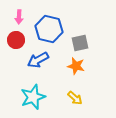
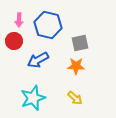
pink arrow: moved 3 px down
blue hexagon: moved 1 px left, 4 px up
red circle: moved 2 px left, 1 px down
orange star: rotated 12 degrees counterclockwise
cyan star: moved 1 px down
